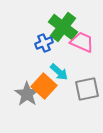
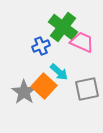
blue cross: moved 3 px left, 3 px down
gray star: moved 3 px left, 2 px up
